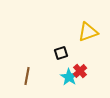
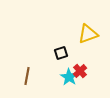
yellow triangle: moved 2 px down
